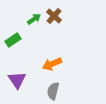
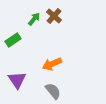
green arrow: rotated 16 degrees counterclockwise
gray semicircle: rotated 126 degrees clockwise
